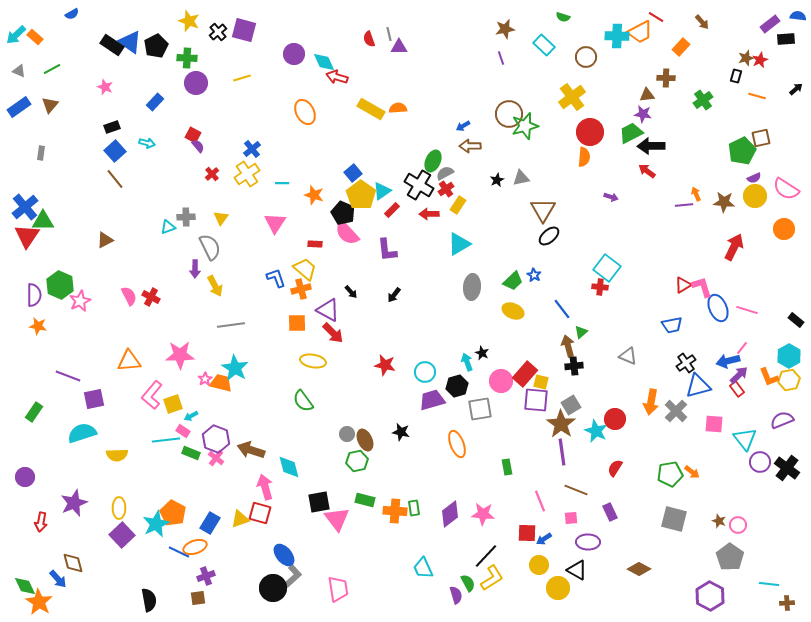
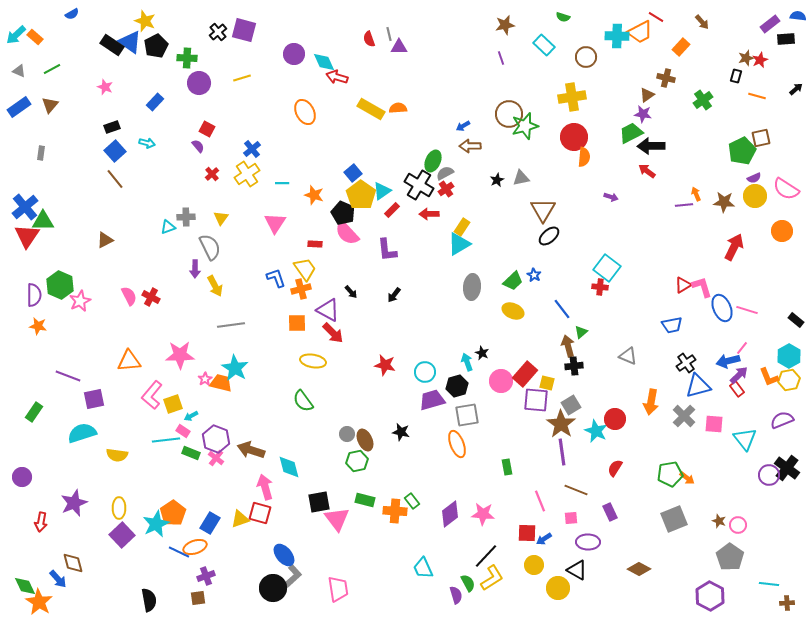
yellow star at (189, 21): moved 44 px left
brown star at (505, 29): moved 4 px up
brown cross at (666, 78): rotated 12 degrees clockwise
purple circle at (196, 83): moved 3 px right
brown triangle at (647, 95): rotated 28 degrees counterclockwise
yellow cross at (572, 97): rotated 28 degrees clockwise
red circle at (590, 132): moved 16 px left, 5 px down
red square at (193, 135): moved 14 px right, 6 px up
yellow rectangle at (458, 205): moved 4 px right, 22 px down
orange circle at (784, 229): moved 2 px left, 2 px down
yellow trapezoid at (305, 269): rotated 15 degrees clockwise
blue ellipse at (718, 308): moved 4 px right
yellow square at (541, 382): moved 6 px right, 1 px down
gray square at (480, 409): moved 13 px left, 6 px down
gray cross at (676, 411): moved 8 px right, 5 px down
yellow semicircle at (117, 455): rotated 10 degrees clockwise
purple circle at (760, 462): moved 9 px right, 13 px down
orange arrow at (692, 472): moved 5 px left, 6 px down
purple circle at (25, 477): moved 3 px left
green rectangle at (414, 508): moved 2 px left, 7 px up; rotated 28 degrees counterclockwise
orange pentagon at (173, 513): rotated 10 degrees clockwise
gray square at (674, 519): rotated 36 degrees counterclockwise
yellow circle at (539, 565): moved 5 px left
